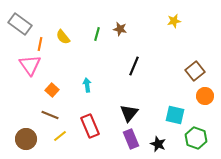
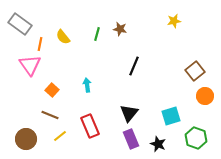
cyan square: moved 4 px left, 1 px down; rotated 30 degrees counterclockwise
